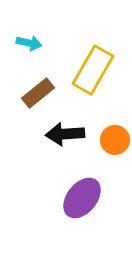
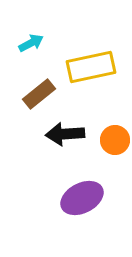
cyan arrow: moved 2 px right; rotated 40 degrees counterclockwise
yellow rectangle: moved 2 px left, 3 px up; rotated 48 degrees clockwise
brown rectangle: moved 1 px right, 1 px down
purple ellipse: rotated 24 degrees clockwise
